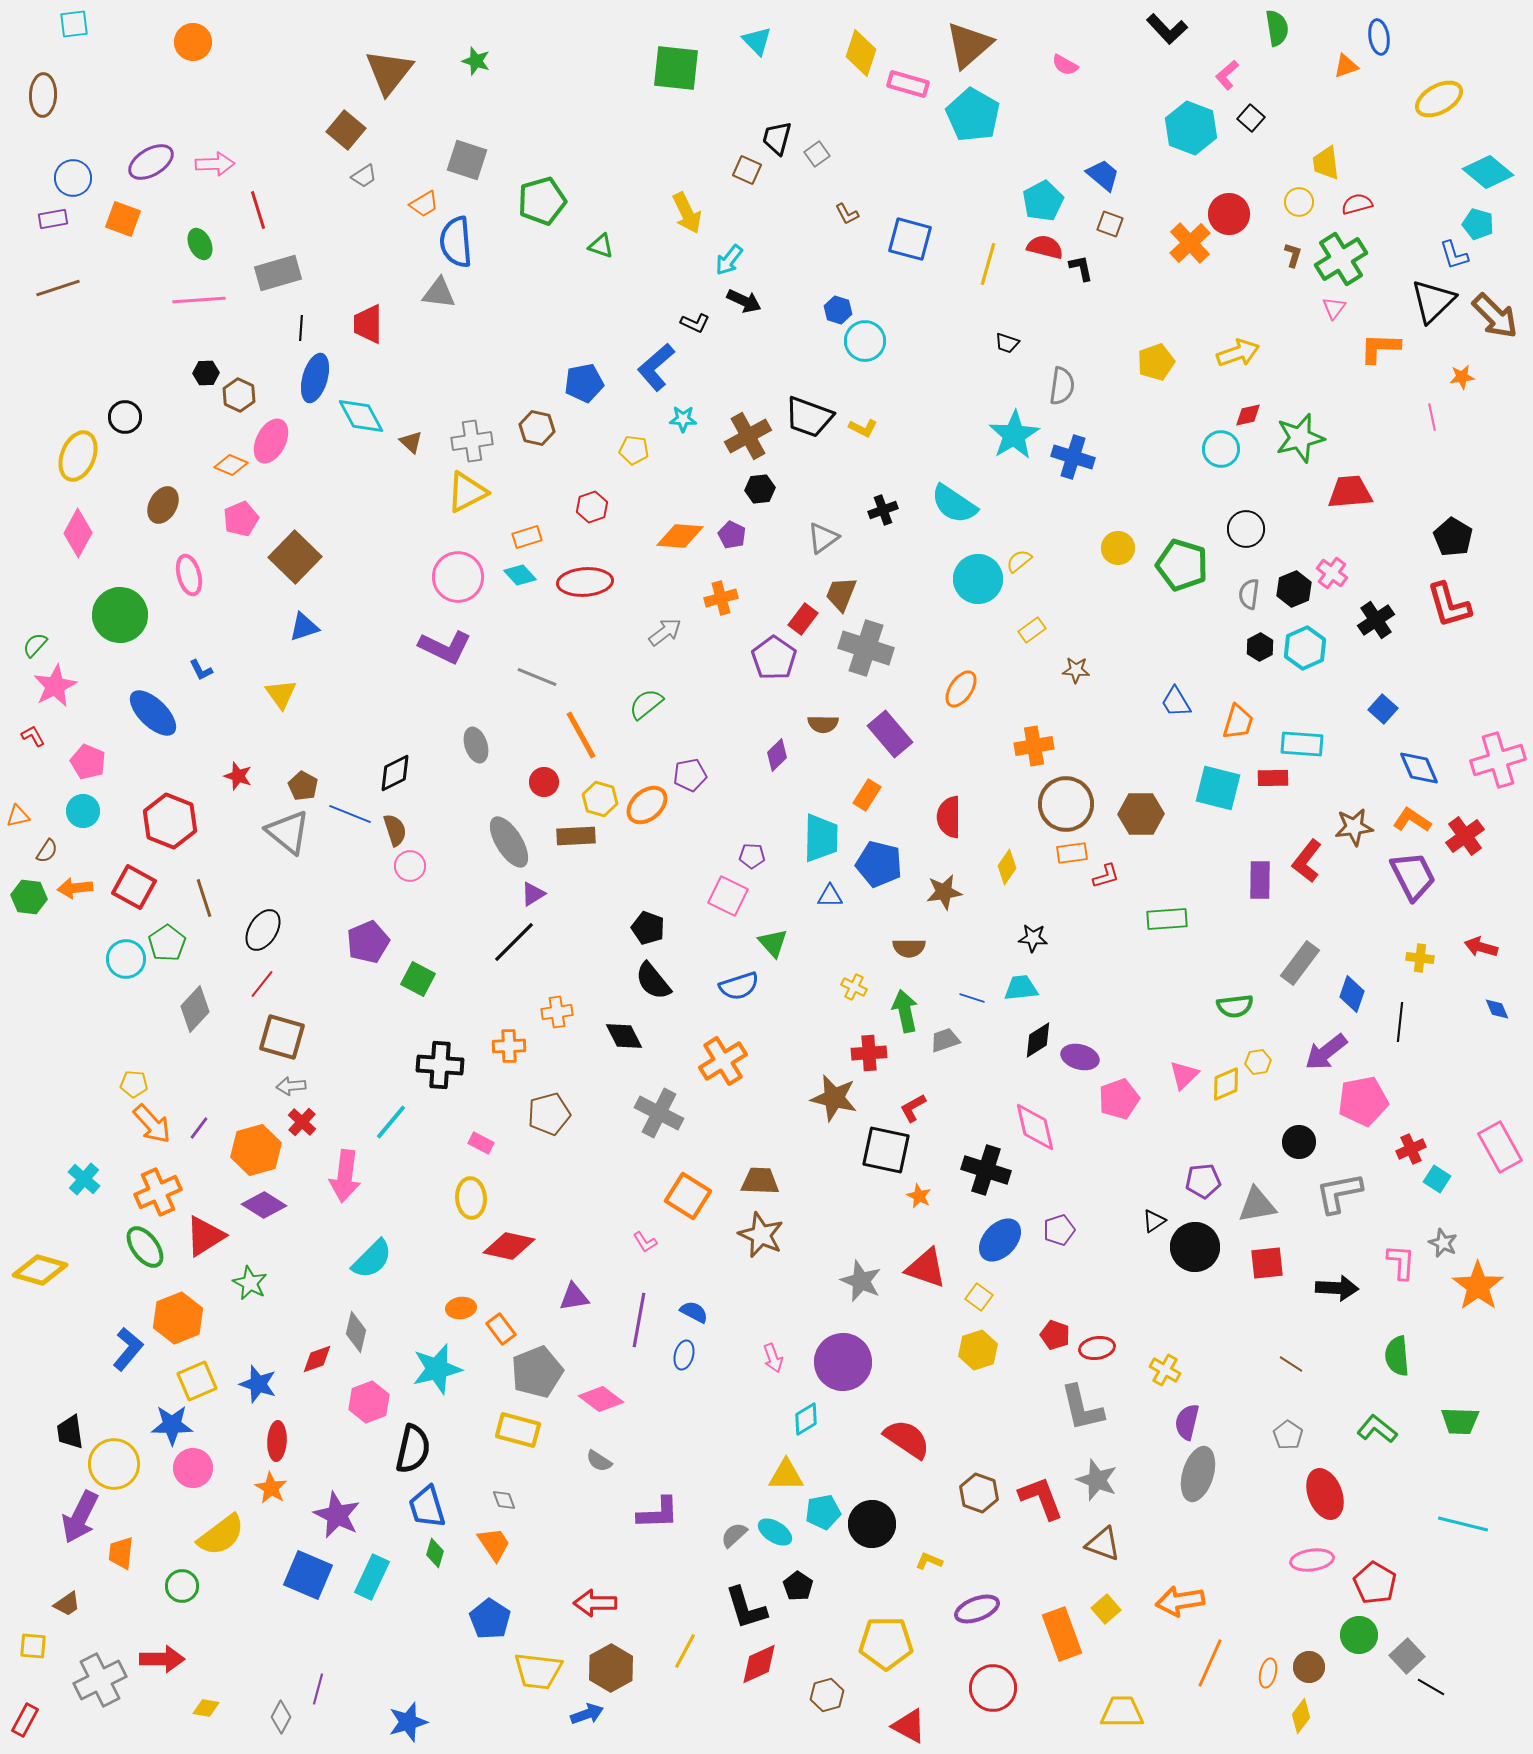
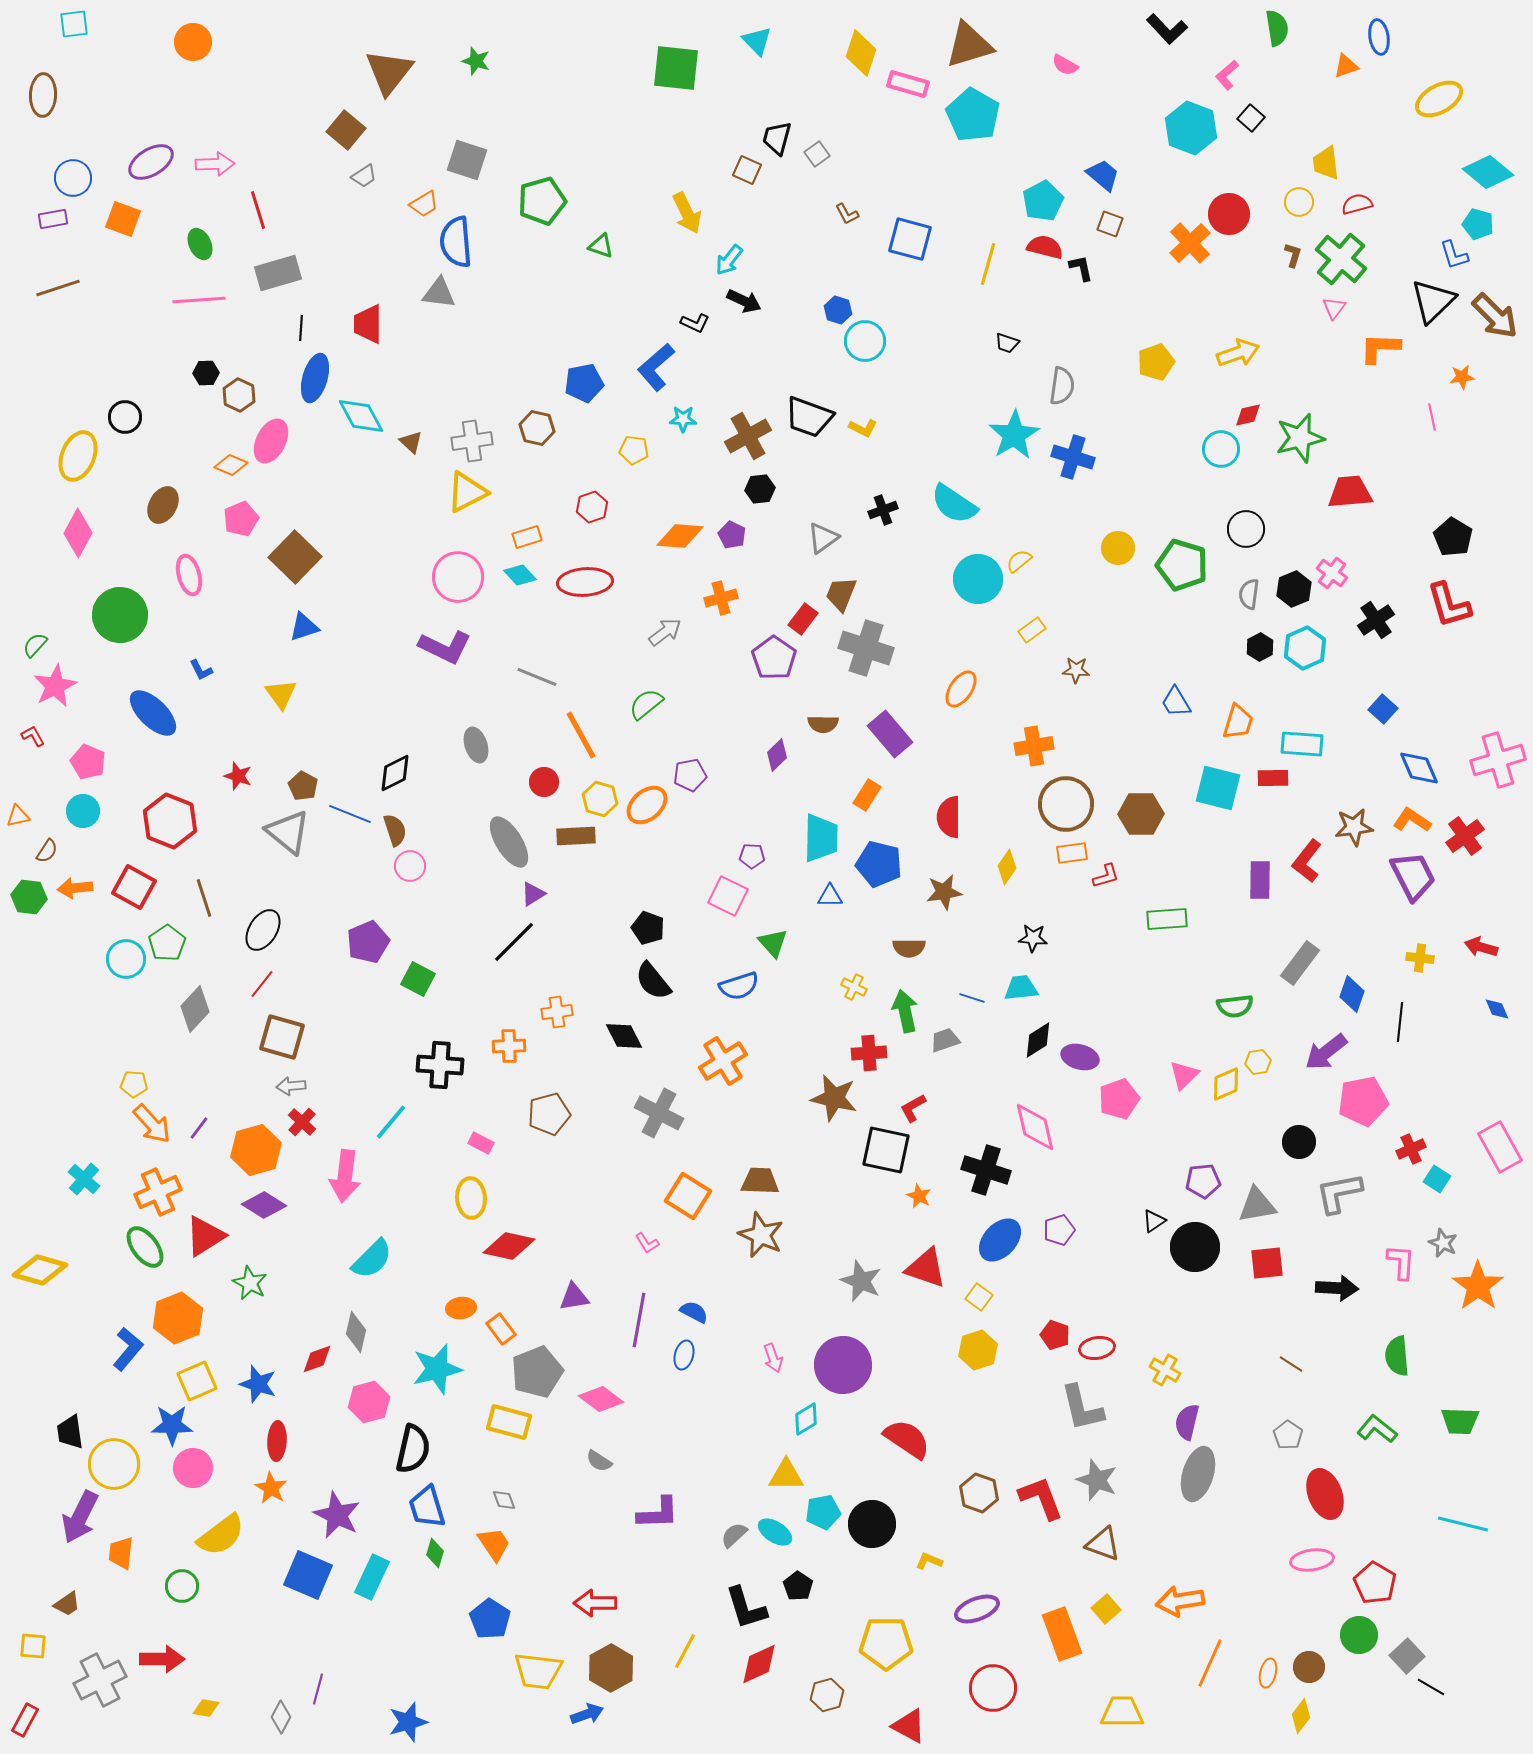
brown triangle at (969, 45): rotated 24 degrees clockwise
green cross at (1341, 259): rotated 18 degrees counterclockwise
pink L-shape at (645, 1242): moved 2 px right, 1 px down
purple circle at (843, 1362): moved 3 px down
pink hexagon at (369, 1402): rotated 6 degrees clockwise
yellow rectangle at (518, 1430): moved 9 px left, 8 px up
